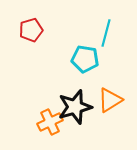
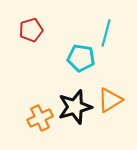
cyan pentagon: moved 4 px left, 1 px up
orange cross: moved 10 px left, 4 px up
